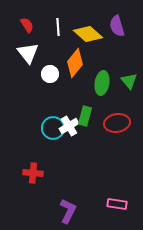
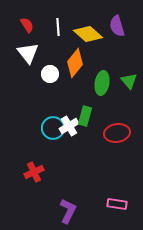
red ellipse: moved 10 px down
red cross: moved 1 px right, 1 px up; rotated 30 degrees counterclockwise
